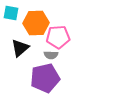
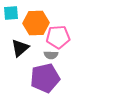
cyan square: rotated 14 degrees counterclockwise
